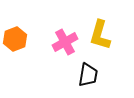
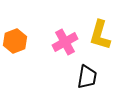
orange hexagon: moved 2 px down
black trapezoid: moved 1 px left, 2 px down
